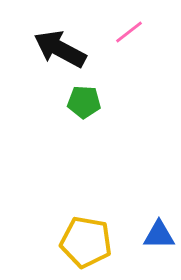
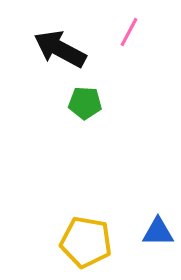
pink line: rotated 24 degrees counterclockwise
green pentagon: moved 1 px right, 1 px down
blue triangle: moved 1 px left, 3 px up
